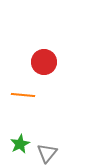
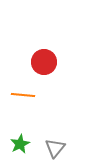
gray triangle: moved 8 px right, 5 px up
